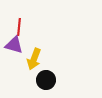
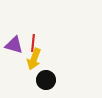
red line: moved 14 px right, 16 px down
